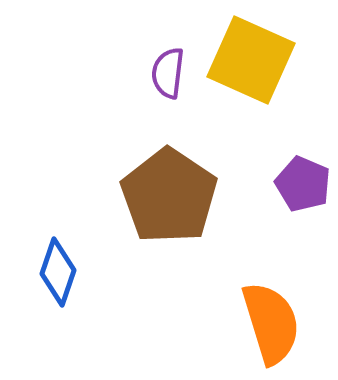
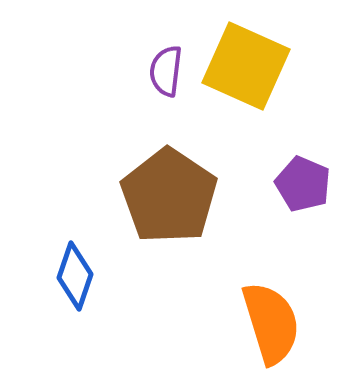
yellow square: moved 5 px left, 6 px down
purple semicircle: moved 2 px left, 2 px up
blue diamond: moved 17 px right, 4 px down
